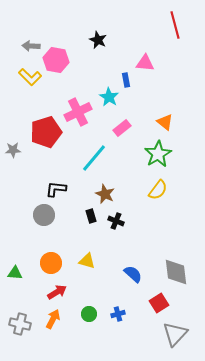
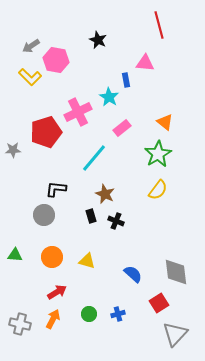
red line: moved 16 px left
gray arrow: rotated 36 degrees counterclockwise
orange circle: moved 1 px right, 6 px up
green triangle: moved 18 px up
